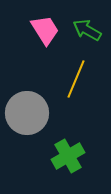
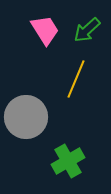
green arrow: rotated 72 degrees counterclockwise
gray circle: moved 1 px left, 4 px down
green cross: moved 5 px down
